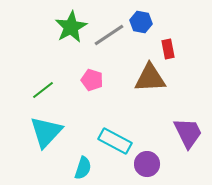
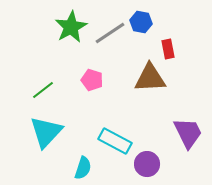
gray line: moved 1 px right, 2 px up
